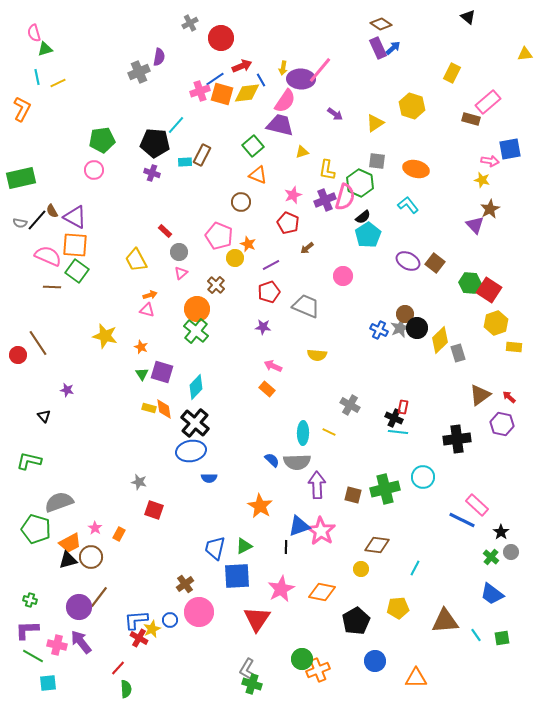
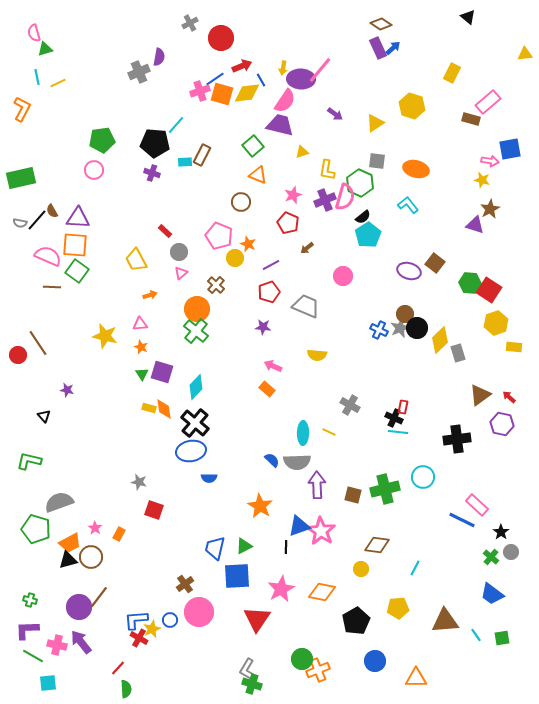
purple triangle at (75, 217): moved 3 px right, 1 px down; rotated 25 degrees counterclockwise
purple triangle at (475, 225): rotated 30 degrees counterclockwise
purple ellipse at (408, 261): moved 1 px right, 10 px down; rotated 10 degrees counterclockwise
pink triangle at (147, 310): moved 7 px left, 14 px down; rotated 21 degrees counterclockwise
